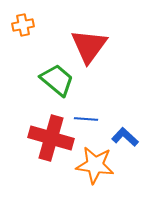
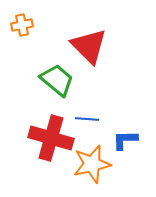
orange cross: moved 1 px left
red triangle: rotated 21 degrees counterclockwise
blue line: moved 1 px right
blue L-shape: moved 3 px down; rotated 44 degrees counterclockwise
orange star: moved 3 px left, 1 px up; rotated 21 degrees counterclockwise
